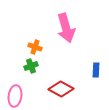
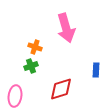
red diamond: rotated 45 degrees counterclockwise
